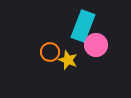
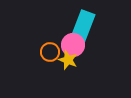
pink circle: moved 23 px left
